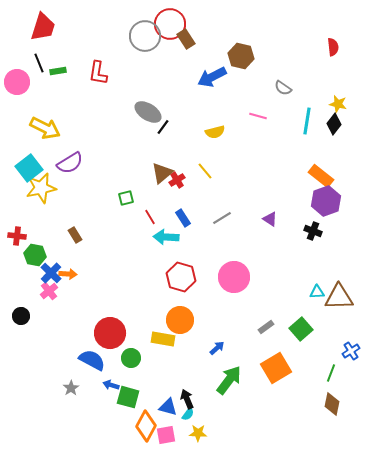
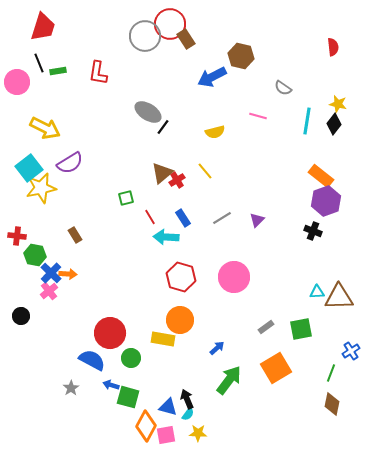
purple triangle at (270, 219): moved 13 px left, 1 px down; rotated 42 degrees clockwise
green square at (301, 329): rotated 30 degrees clockwise
